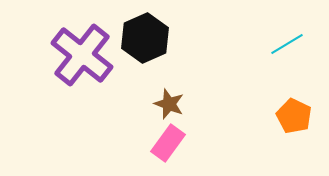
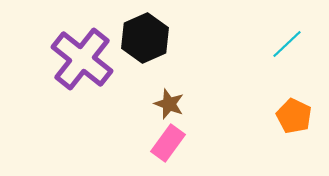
cyan line: rotated 12 degrees counterclockwise
purple cross: moved 4 px down
